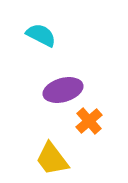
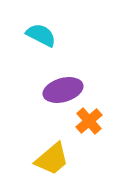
yellow trapezoid: rotated 93 degrees counterclockwise
